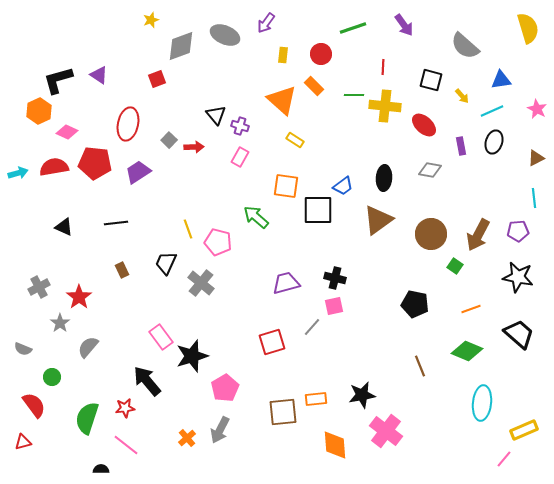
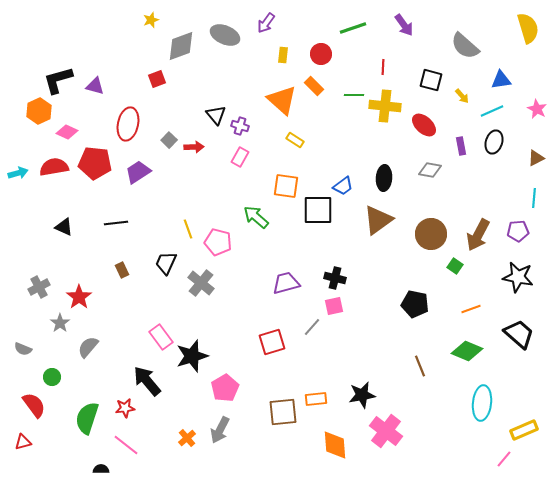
purple triangle at (99, 75): moved 4 px left, 11 px down; rotated 18 degrees counterclockwise
cyan line at (534, 198): rotated 12 degrees clockwise
